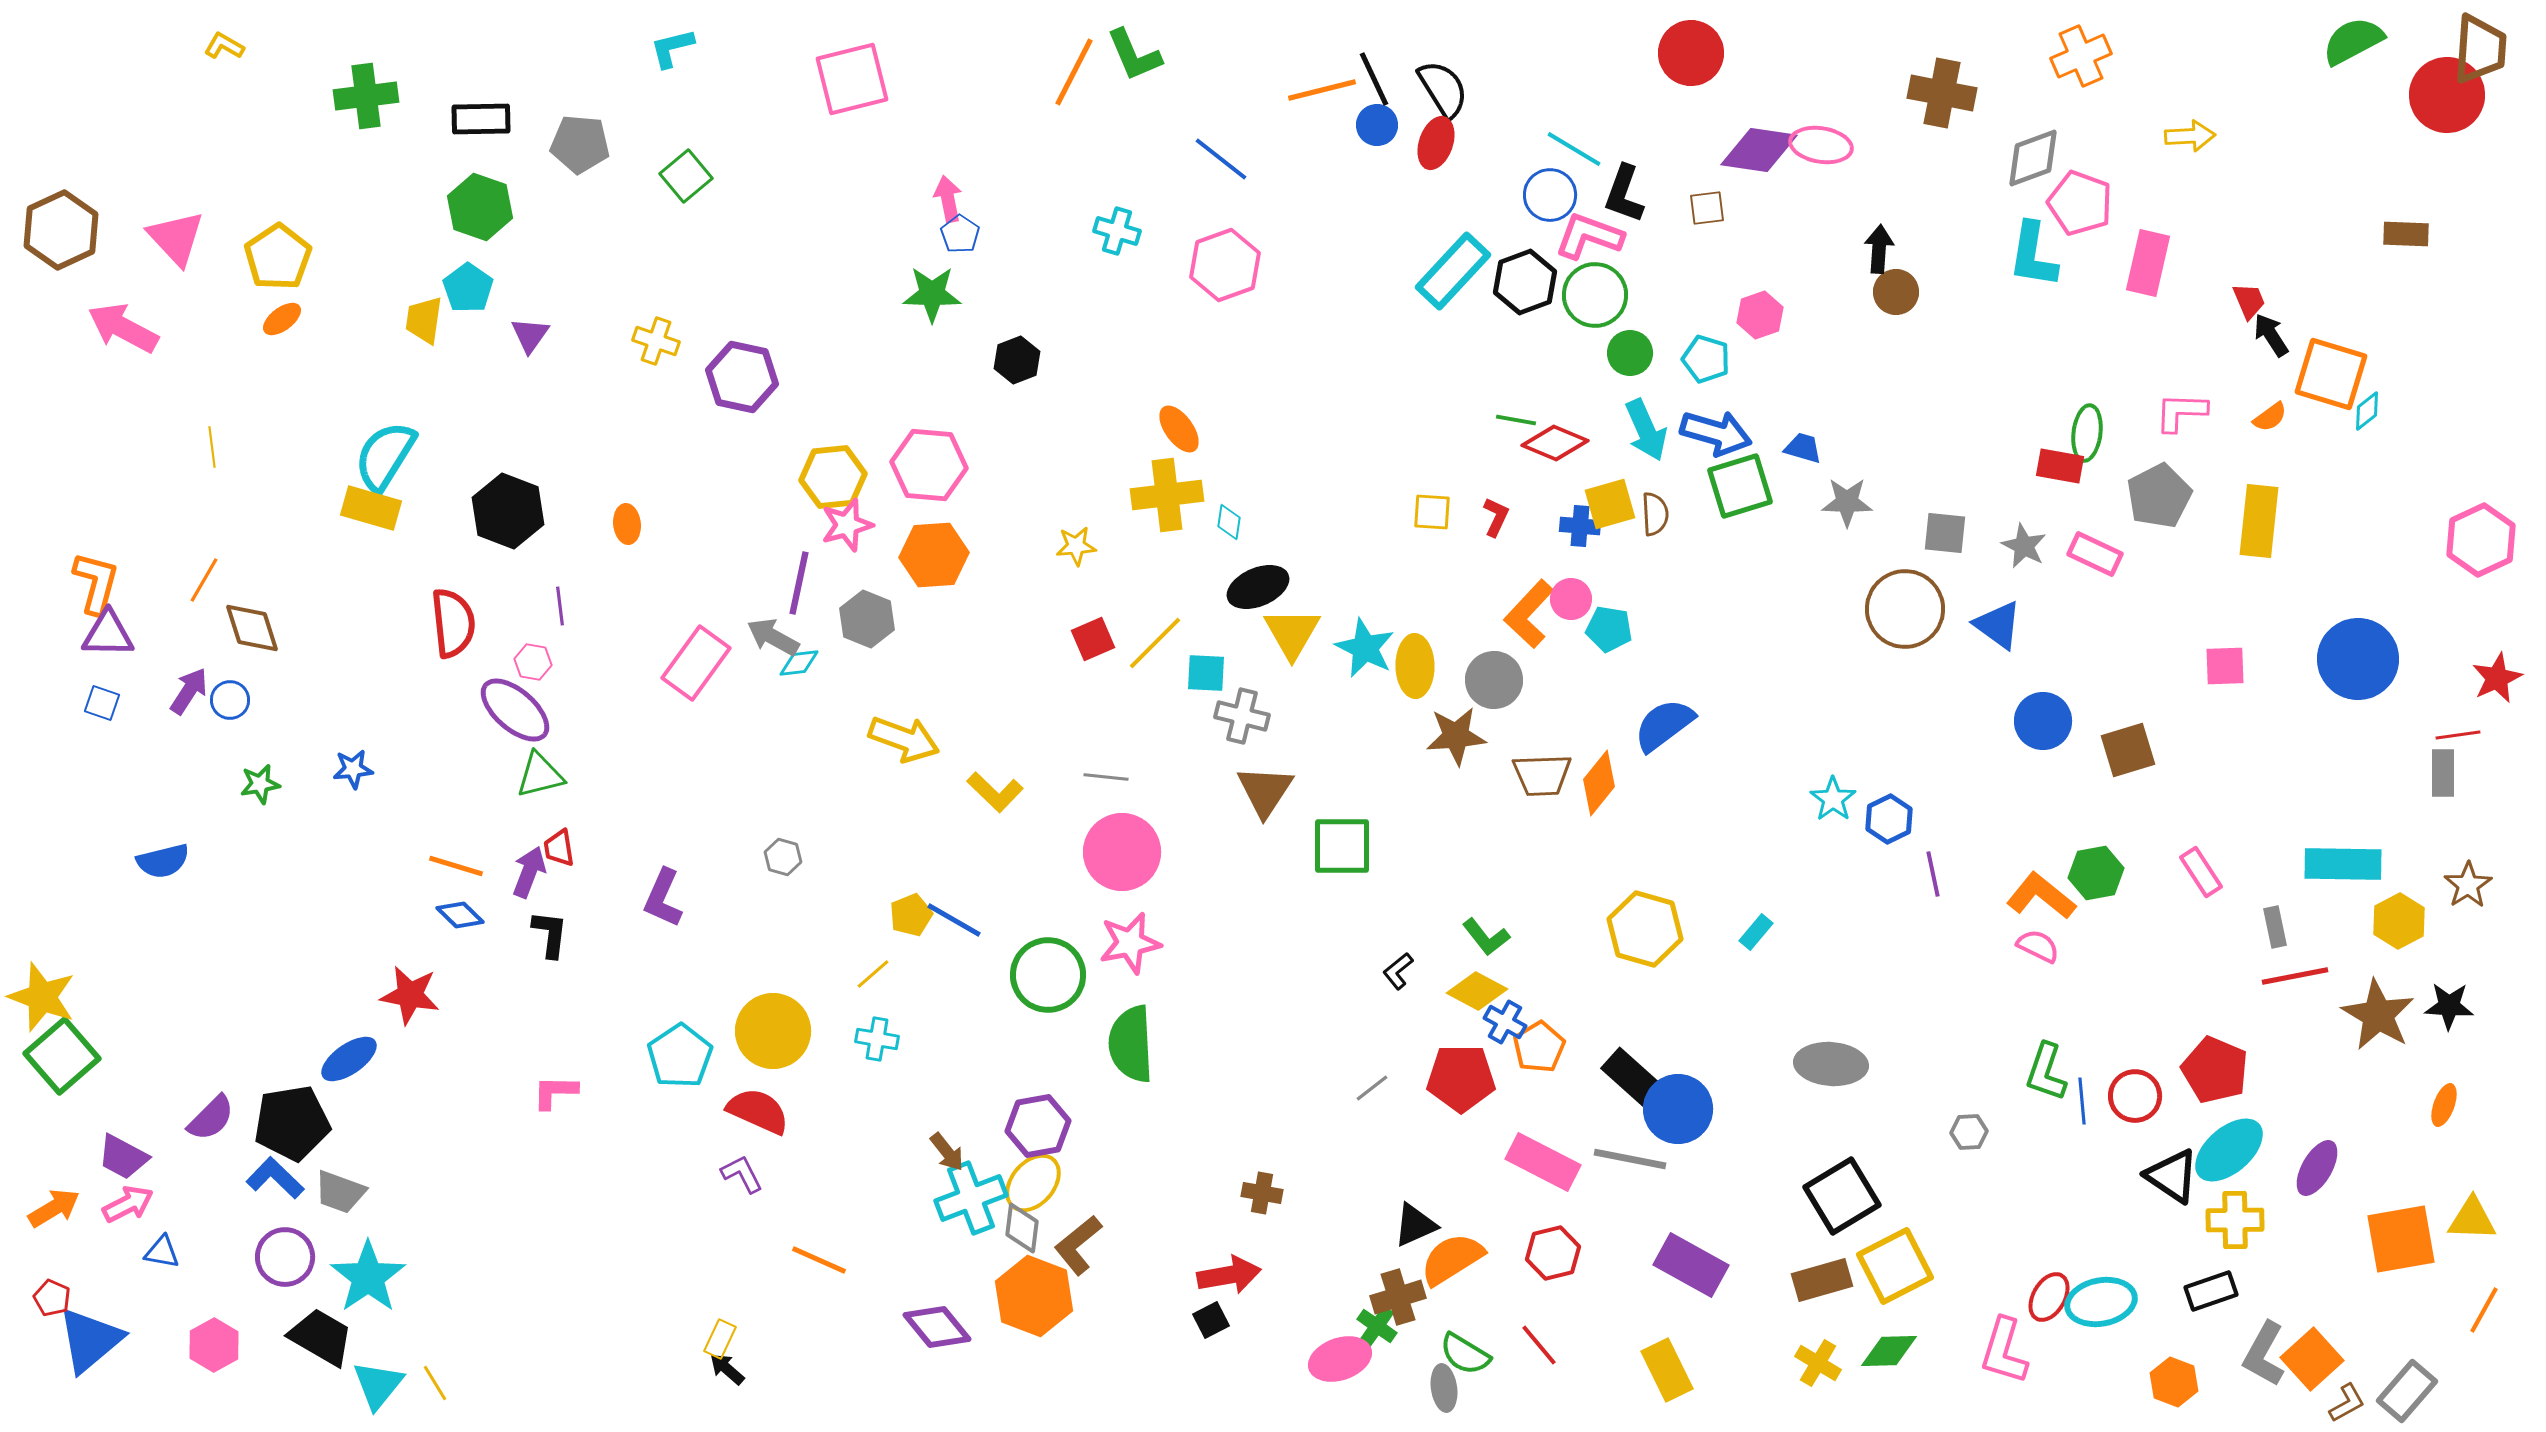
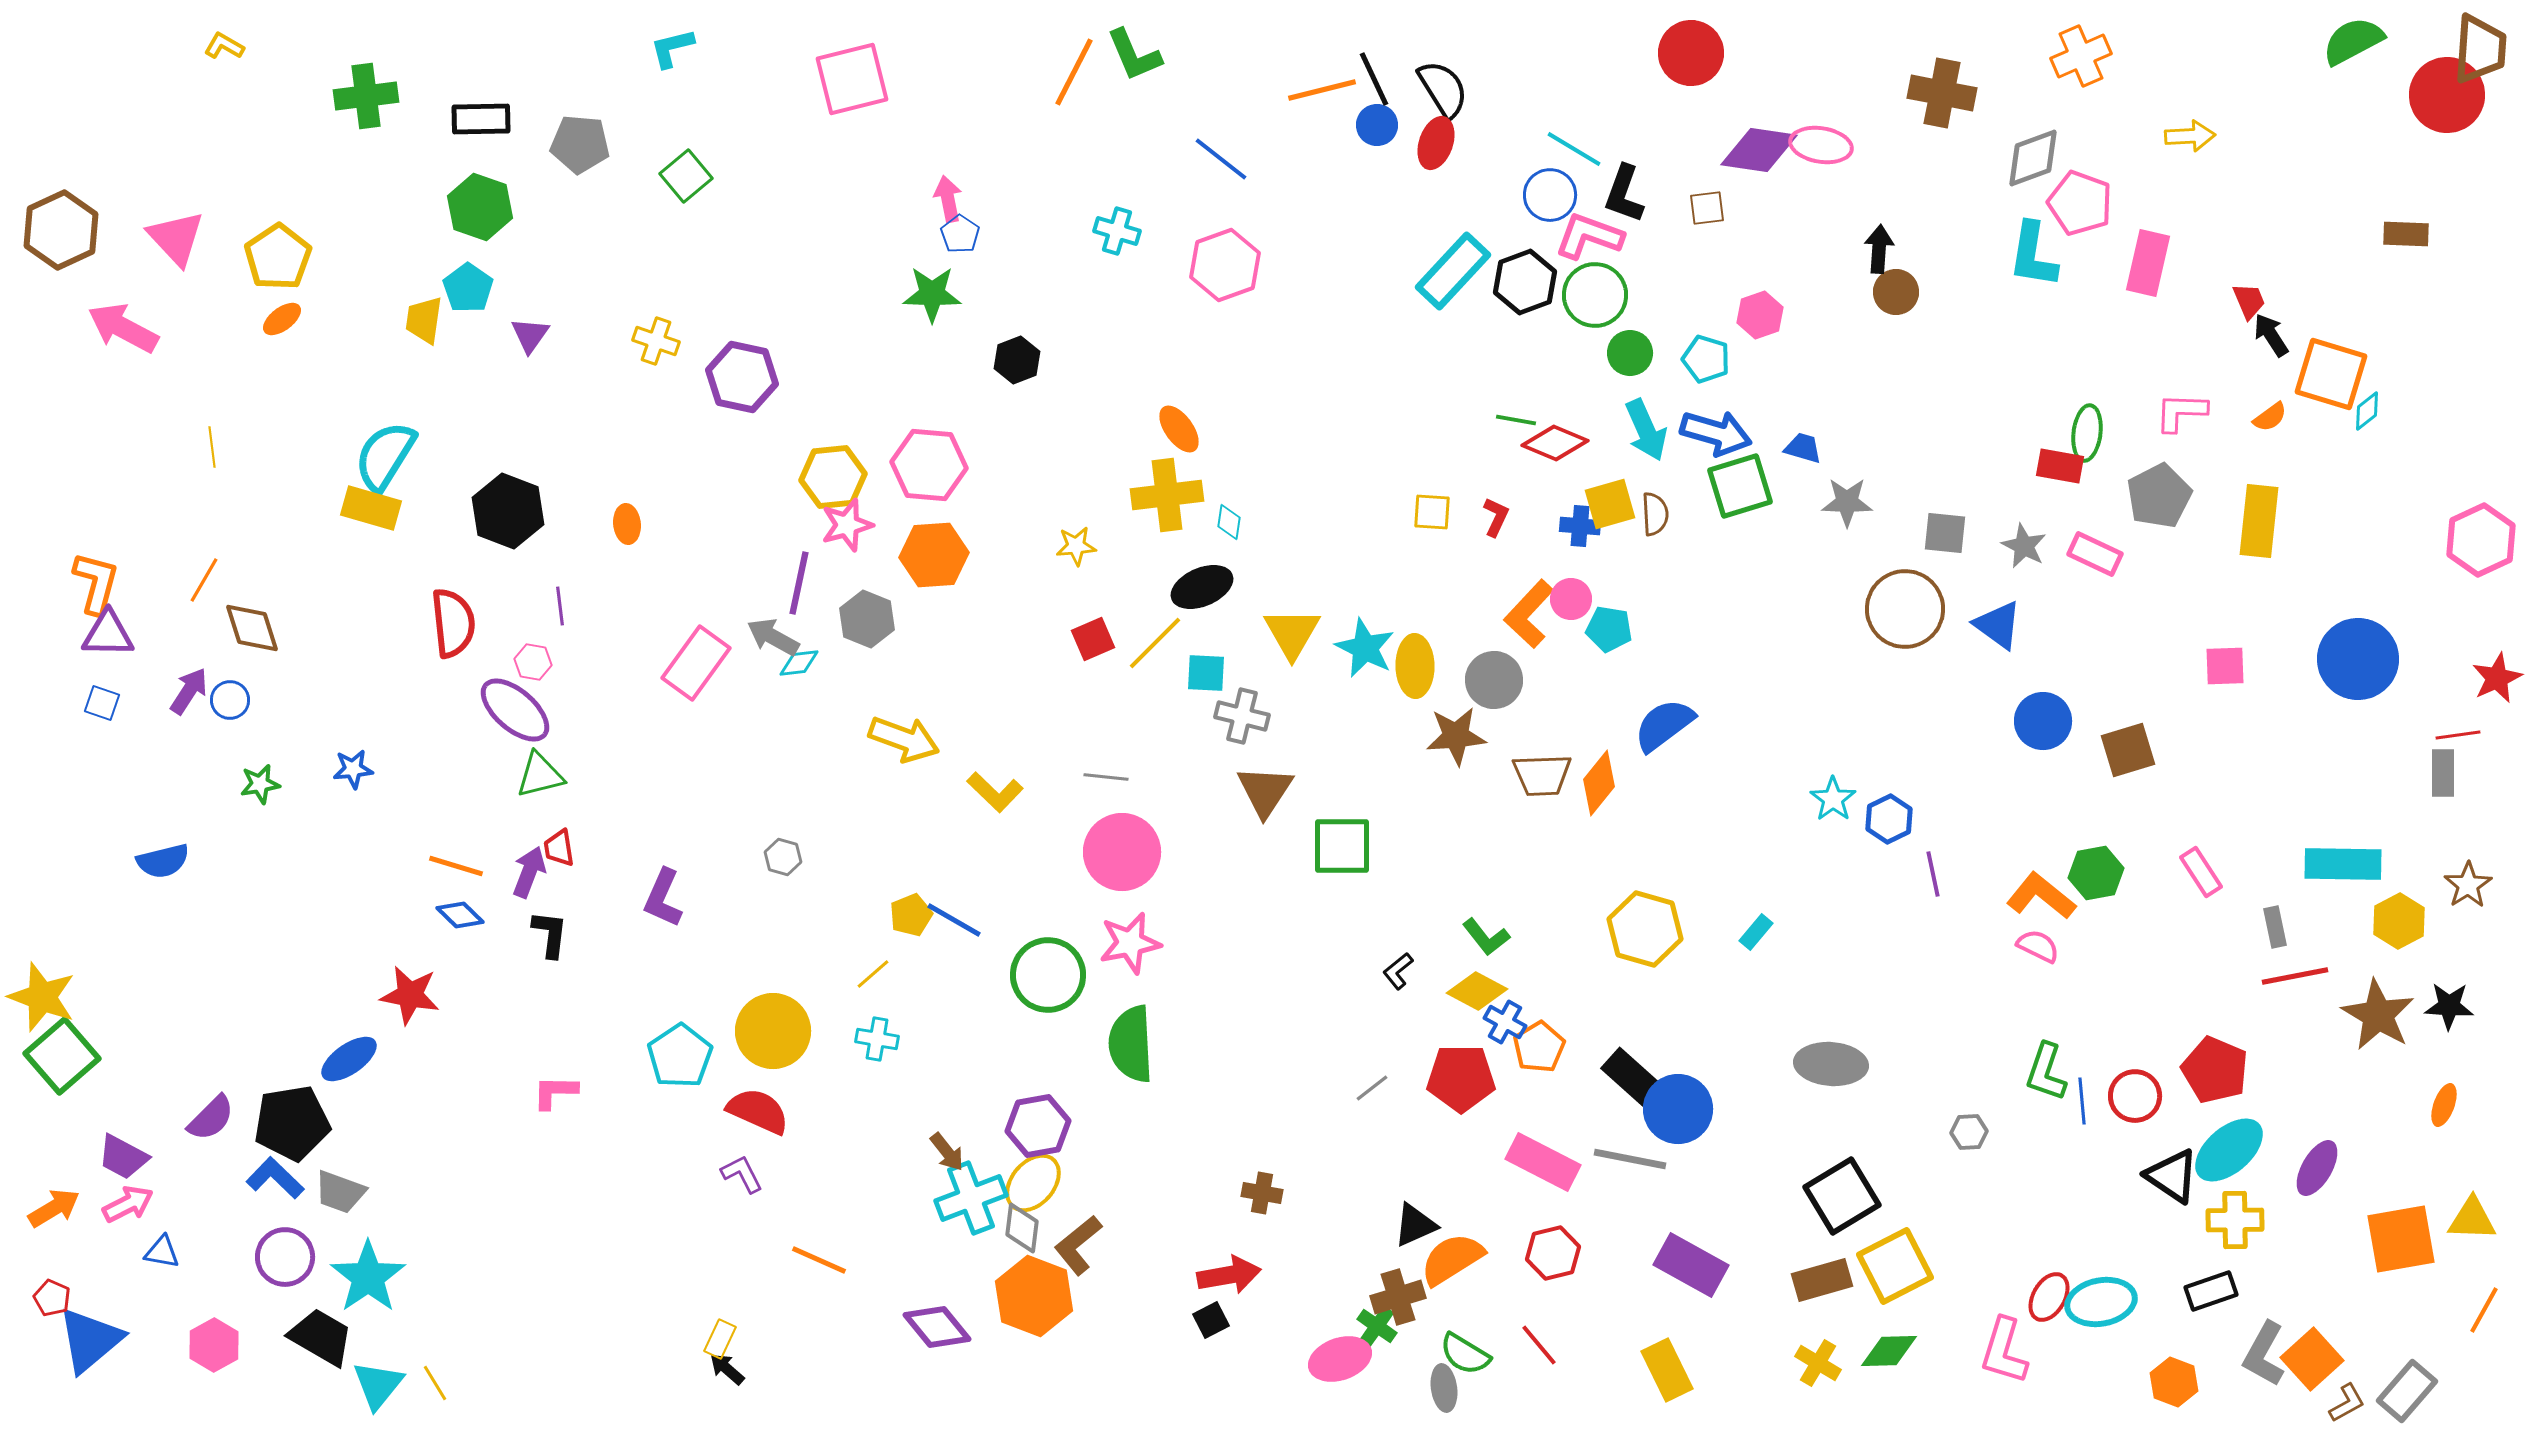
black ellipse at (1258, 587): moved 56 px left
